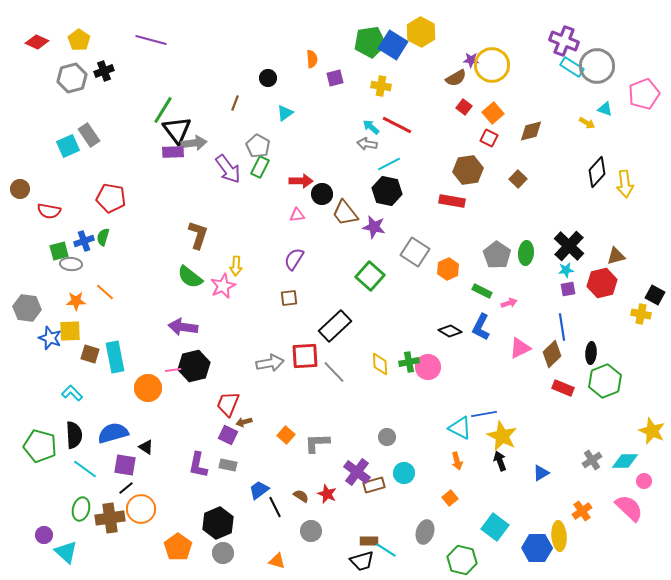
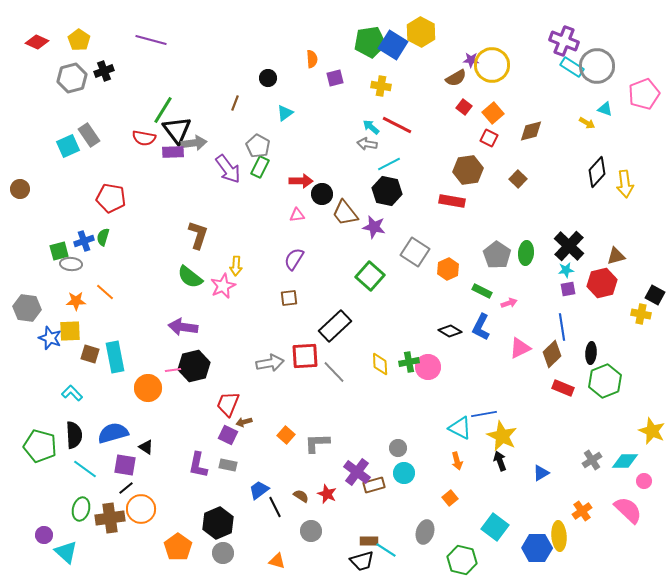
red semicircle at (49, 211): moved 95 px right, 73 px up
gray circle at (387, 437): moved 11 px right, 11 px down
pink semicircle at (629, 508): moved 1 px left, 2 px down
